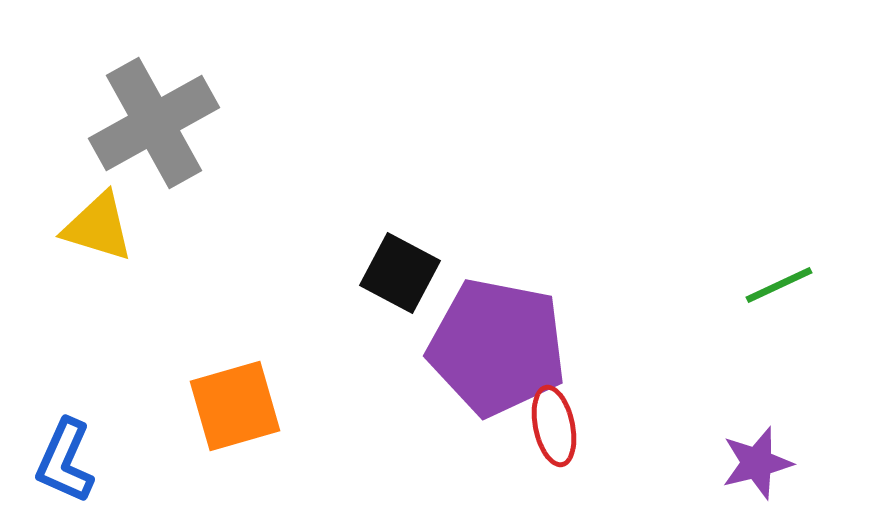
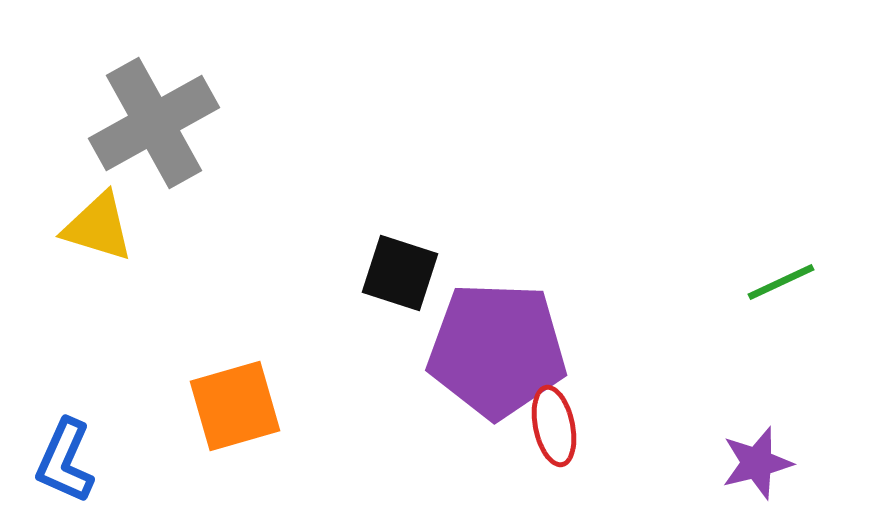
black square: rotated 10 degrees counterclockwise
green line: moved 2 px right, 3 px up
purple pentagon: moved 3 px down; rotated 9 degrees counterclockwise
